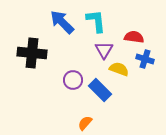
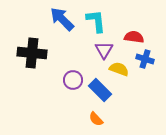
blue arrow: moved 3 px up
orange semicircle: moved 11 px right, 4 px up; rotated 84 degrees counterclockwise
